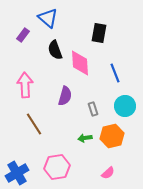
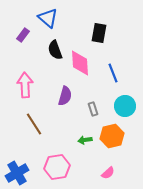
blue line: moved 2 px left
green arrow: moved 2 px down
